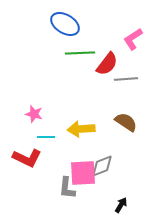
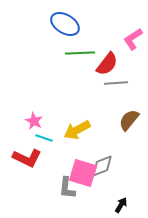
gray line: moved 10 px left, 4 px down
pink star: moved 7 px down; rotated 12 degrees clockwise
brown semicircle: moved 3 px right, 2 px up; rotated 85 degrees counterclockwise
yellow arrow: moved 4 px left, 1 px down; rotated 24 degrees counterclockwise
cyan line: moved 2 px left, 1 px down; rotated 18 degrees clockwise
pink square: rotated 20 degrees clockwise
